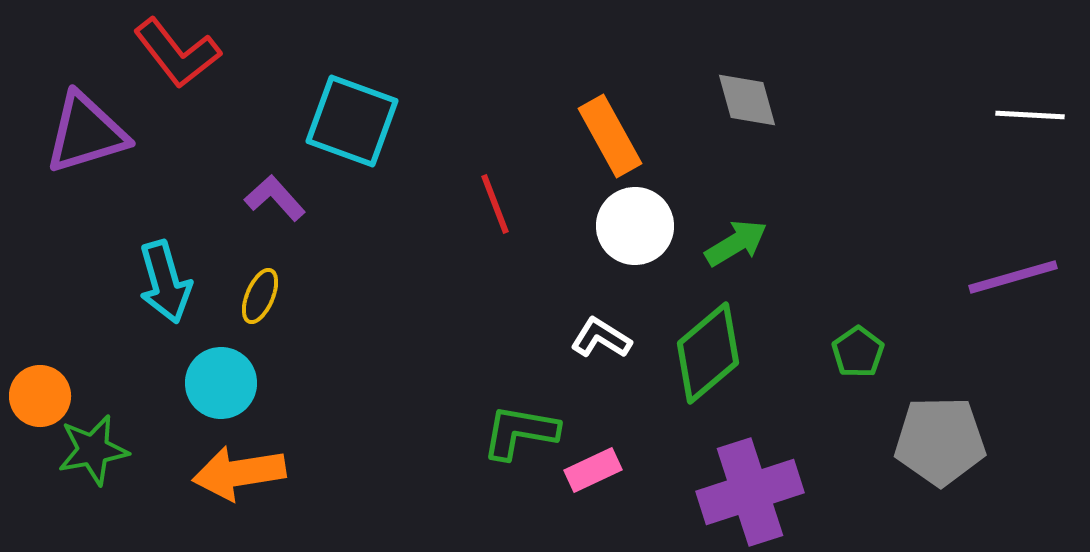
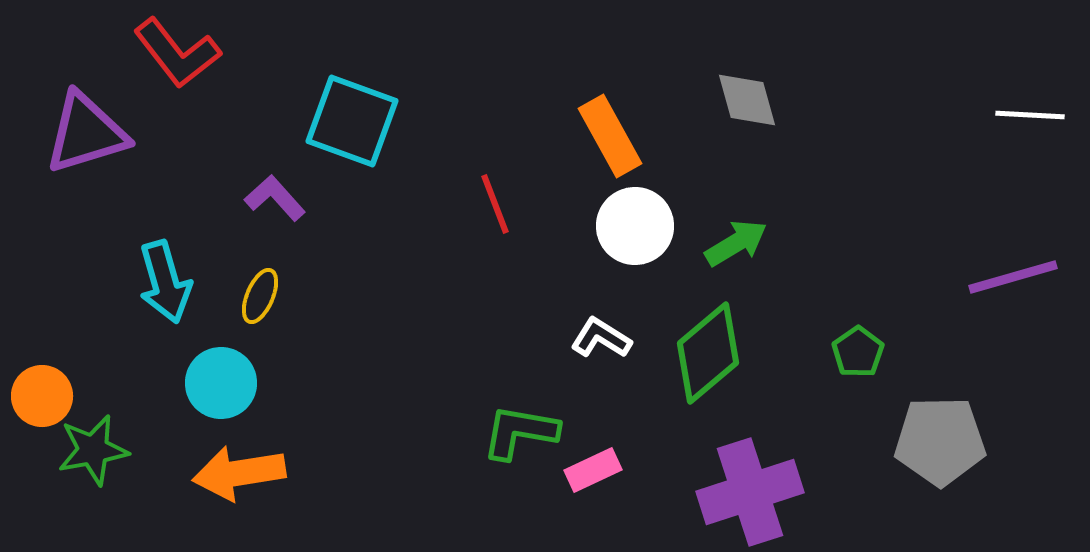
orange circle: moved 2 px right
